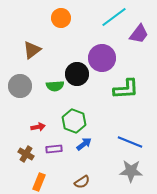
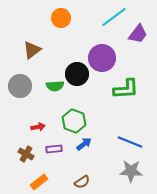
purple trapezoid: moved 1 px left
orange rectangle: rotated 30 degrees clockwise
